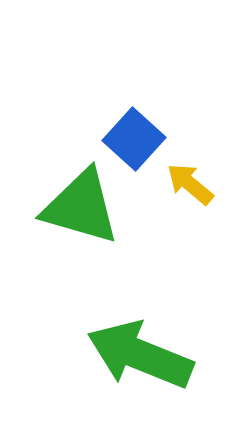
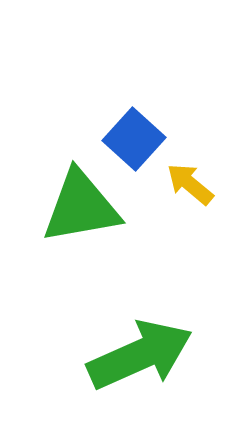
green triangle: rotated 26 degrees counterclockwise
green arrow: rotated 134 degrees clockwise
